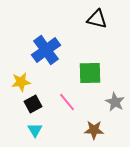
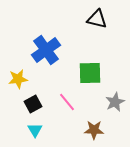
yellow star: moved 3 px left, 3 px up
gray star: rotated 18 degrees clockwise
